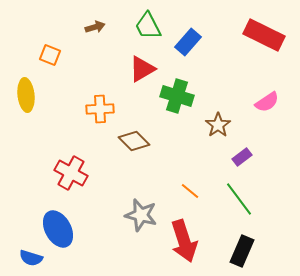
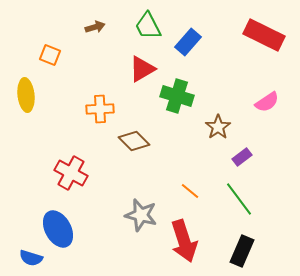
brown star: moved 2 px down
